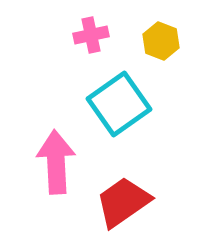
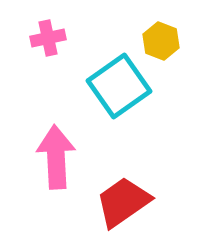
pink cross: moved 43 px left, 3 px down
cyan square: moved 18 px up
pink arrow: moved 5 px up
